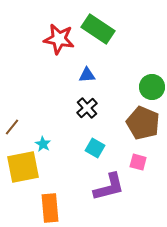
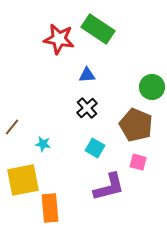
brown pentagon: moved 7 px left, 2 px down
cyan star: rotated 21 degrees counterclockwise
yellow square: moved 13 px down
